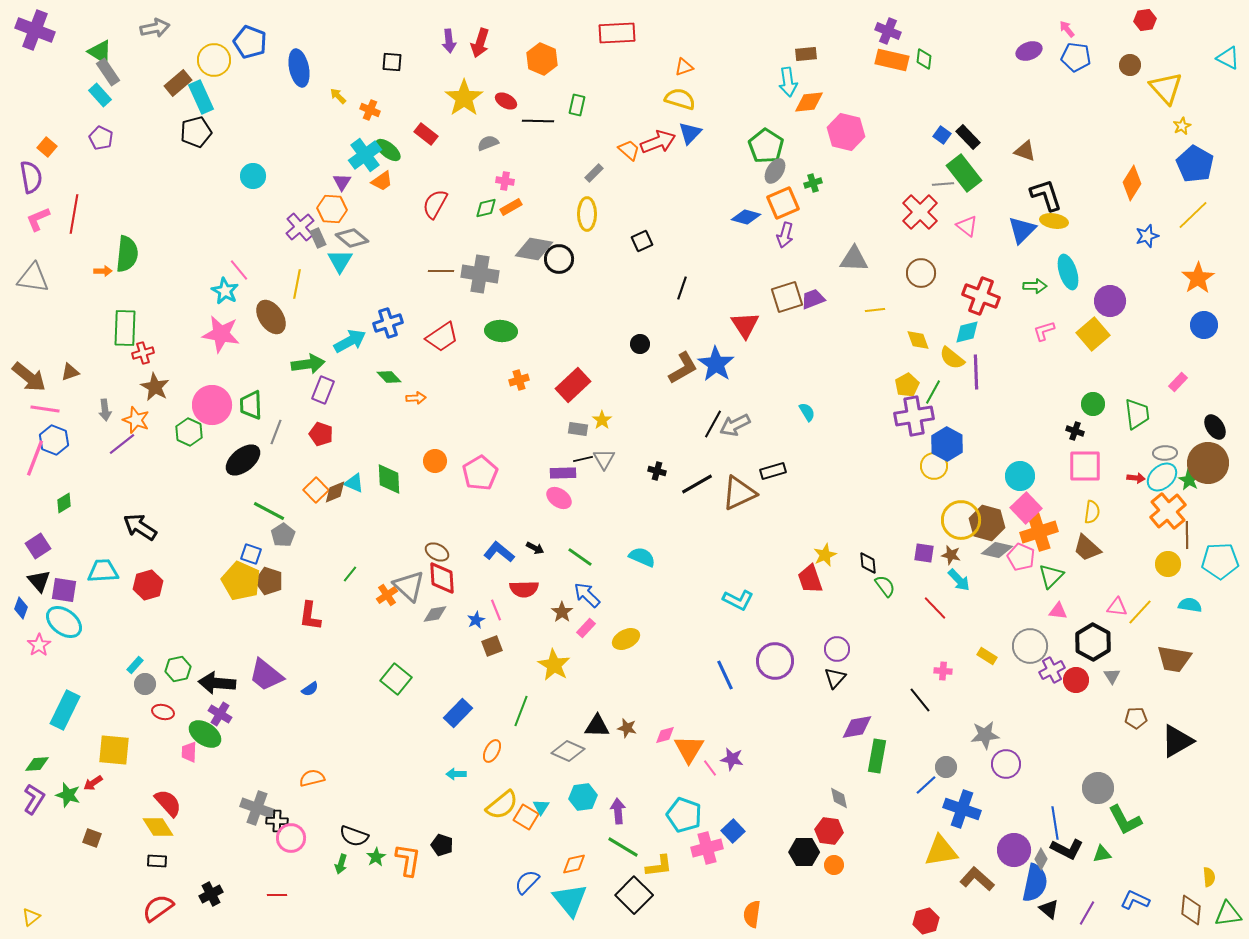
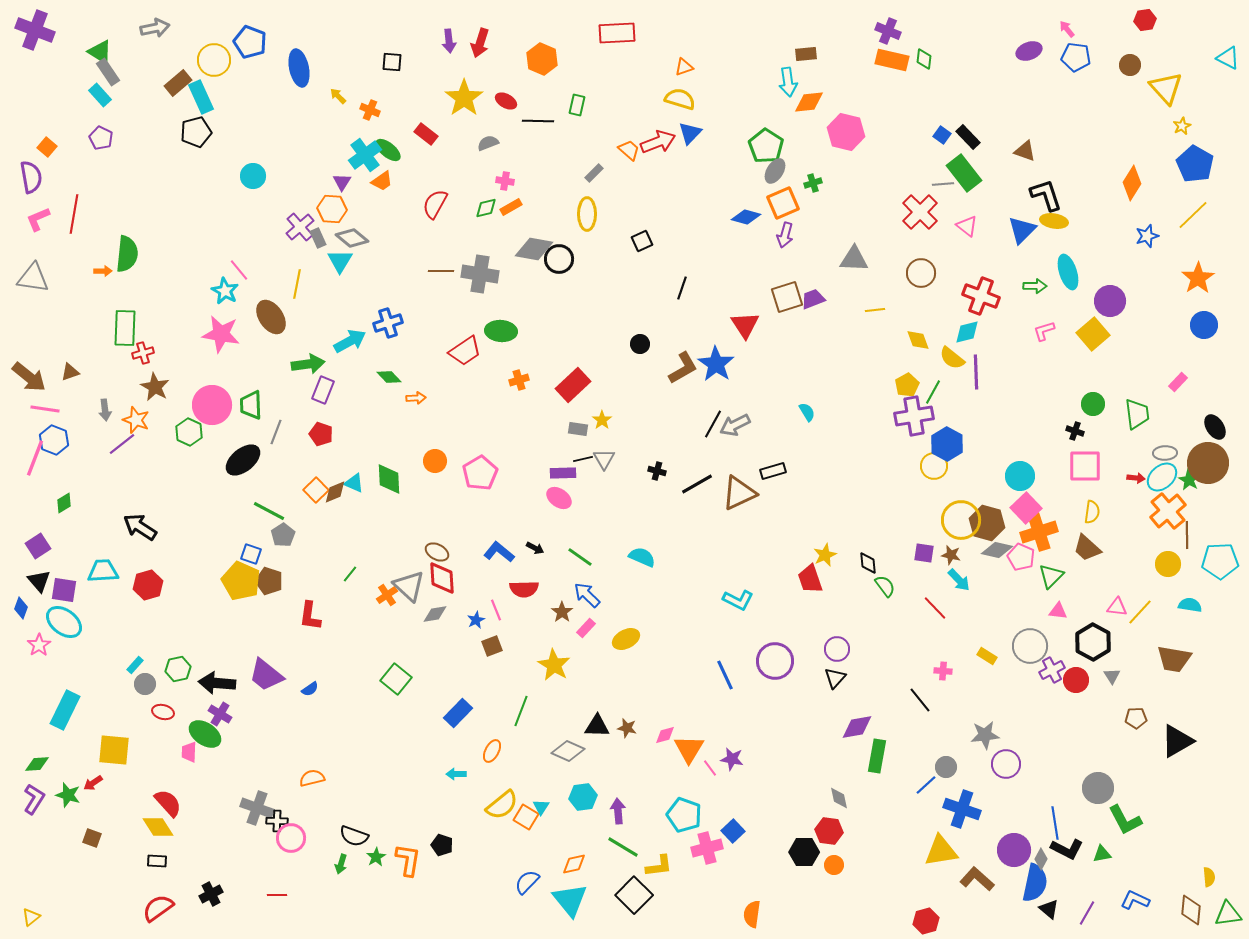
red trapezoid at (442, 337): moved 23 px right, 14 px down
